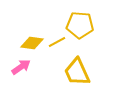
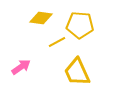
yellow diamond: moved 9 px right, 25 px up
